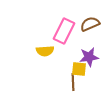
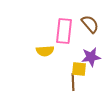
brown semicircle: rotated 72 degrees clockwise
pink rectangle: rotated 20 degrees counterclockwise
purple star: moved 2 px right
